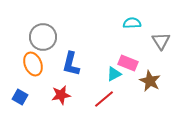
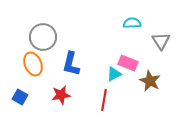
red line: moved 1 px down; rotated 40 degrees counterclockwise
